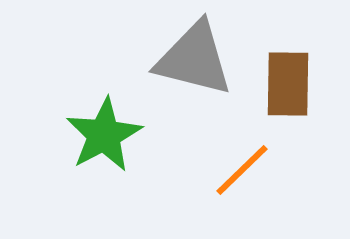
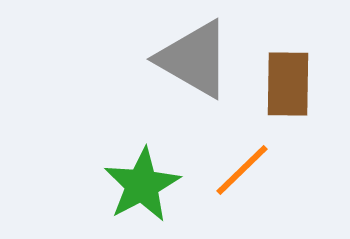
gray triangle: rotated 16 degrees clockwise
green star: moved 38 px right, 50 px down
